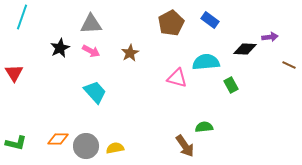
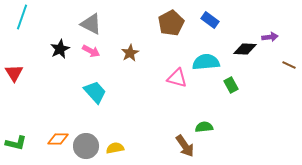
gray triangle: rotated 30 degrees clockwise
black star: moved 1 px down
